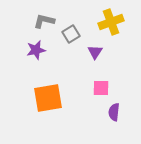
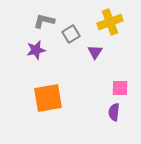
yellow cross: moved 1 px left
pink square: moved 19 px right
